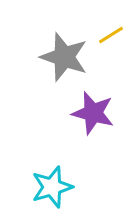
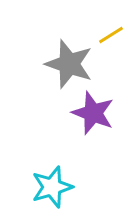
gray star: moved 5 px right, 7 px down
purple star: rotated 6 degrees clockwise
